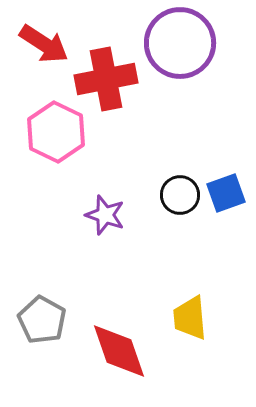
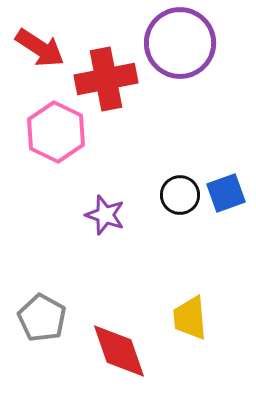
red arrow: moved 4 px left, 4 px down
gray pentagon: moved 2 px up
